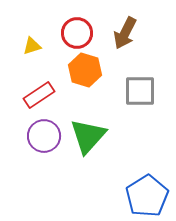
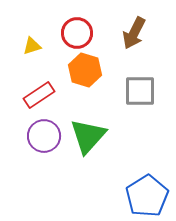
brown arrow: moved 9 px right
